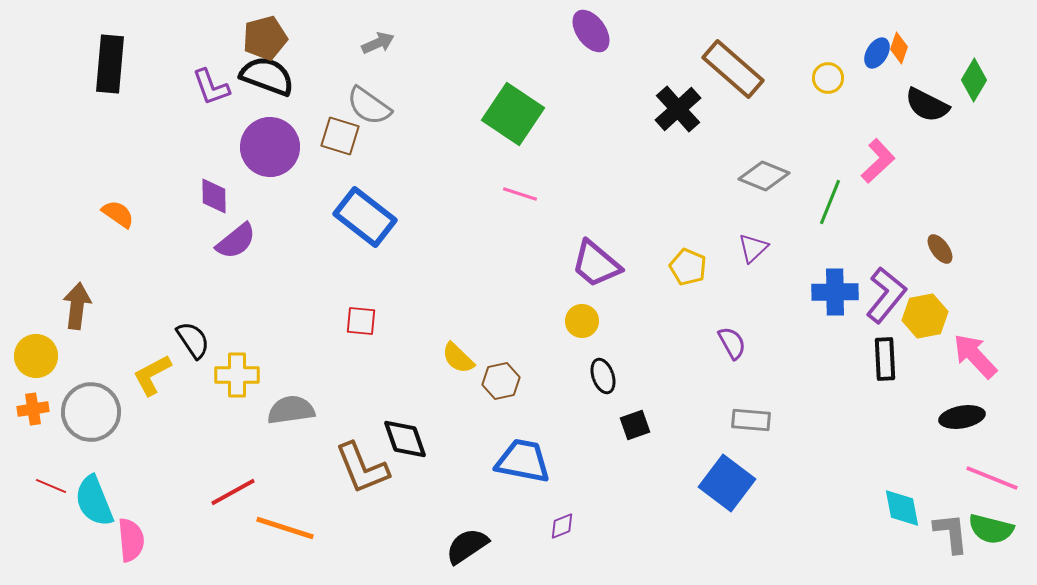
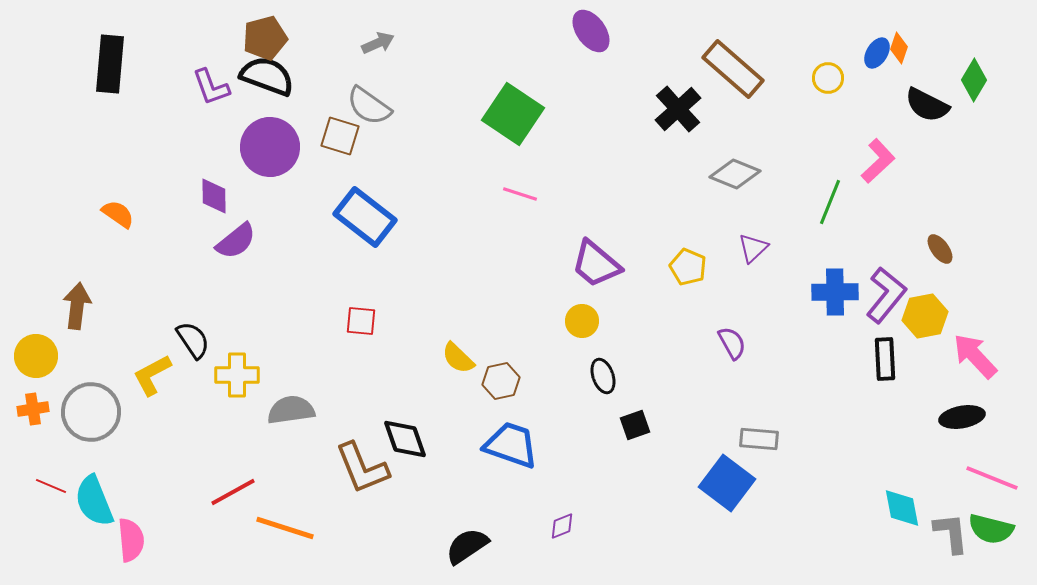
gray diamond at (764, 176): moved 29 px left, 2 px up
gray rectangle at (751, 420): moved 8 px right, 19 px down
blue trapezoid at (523, 461): moved 12 px left, 16 px up; rotated 8 degrees clockwise
